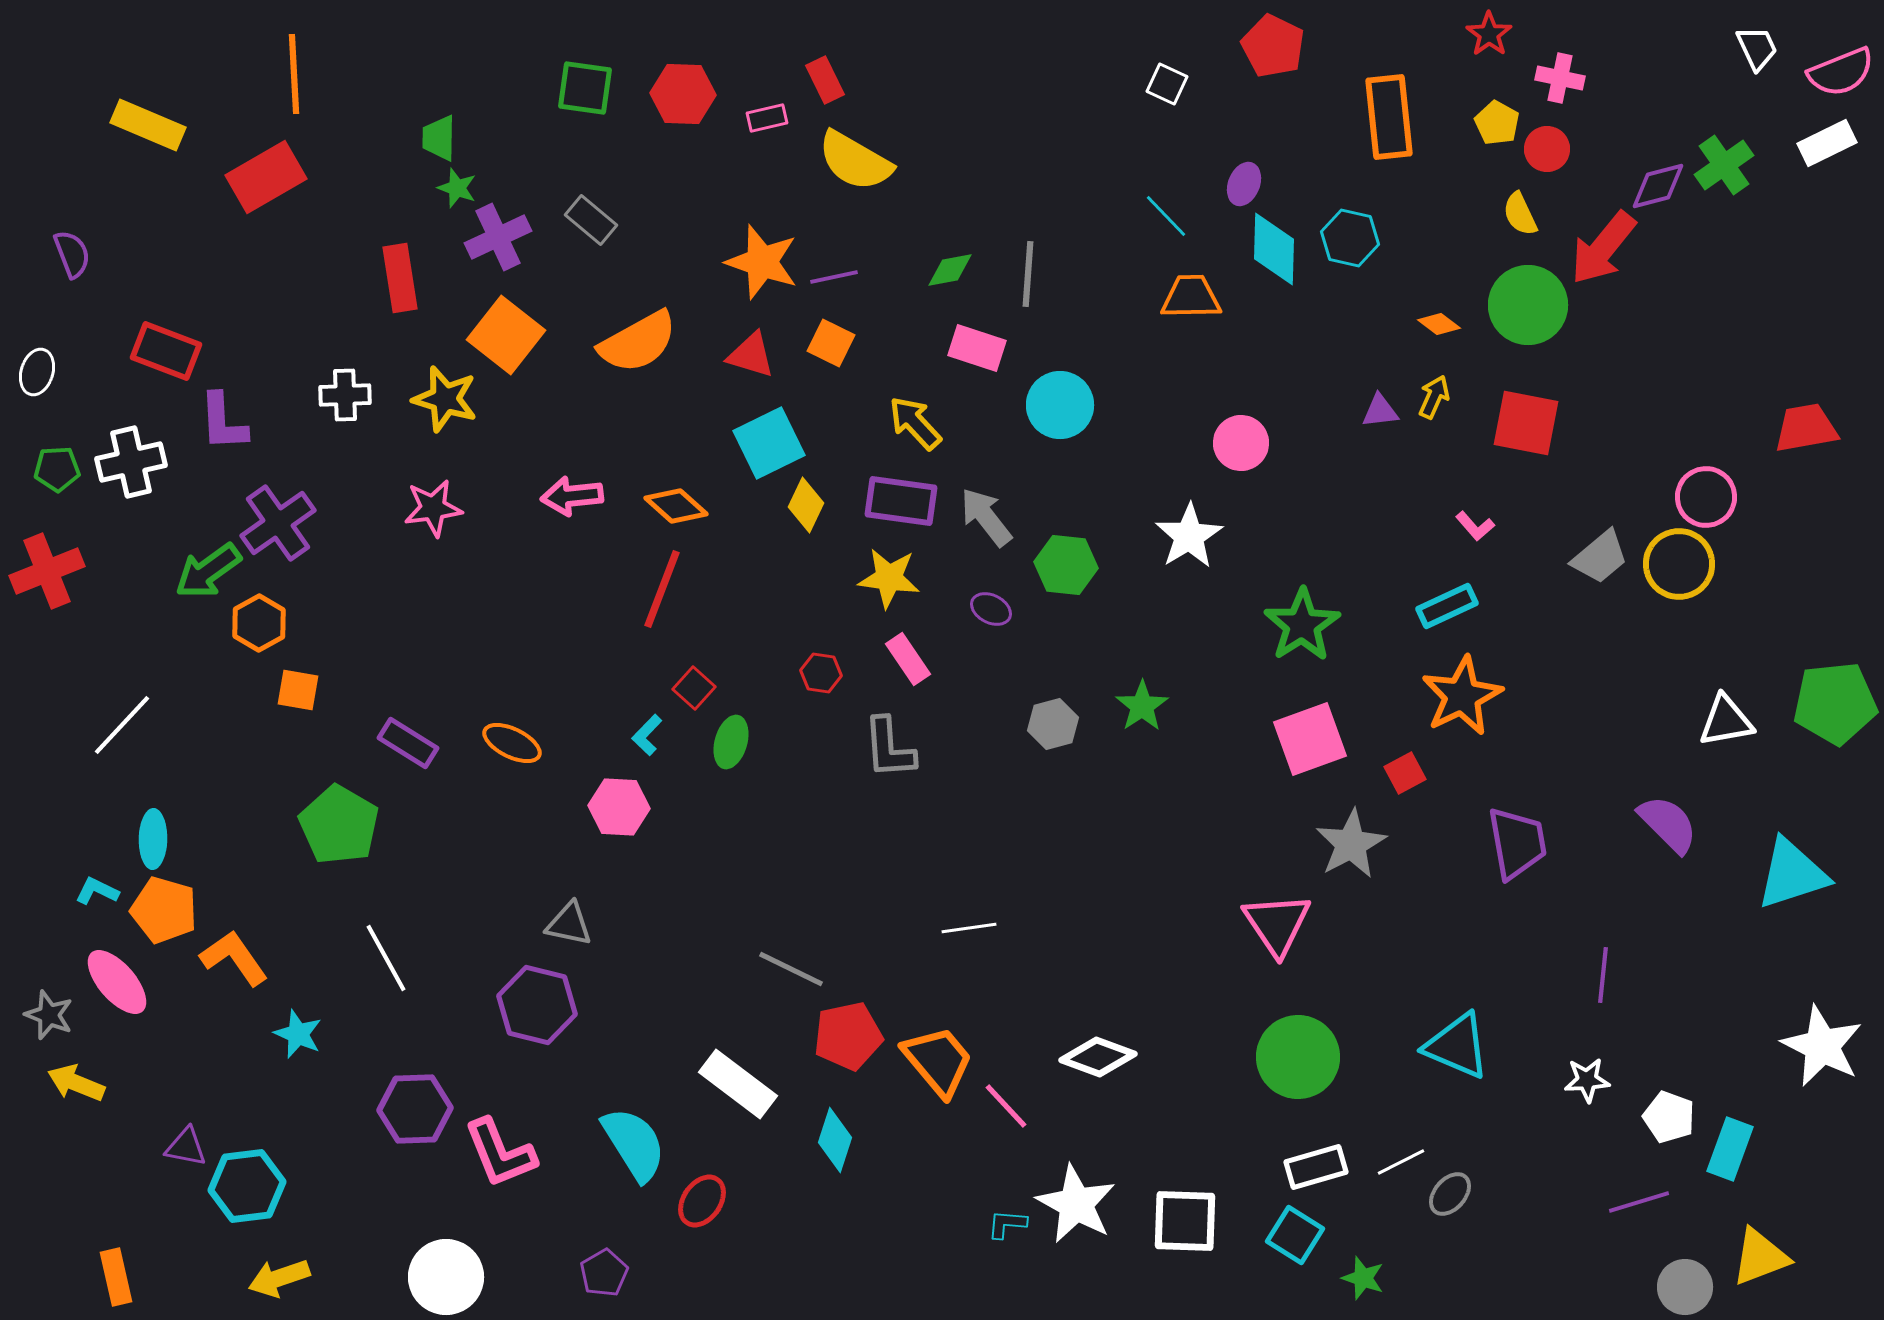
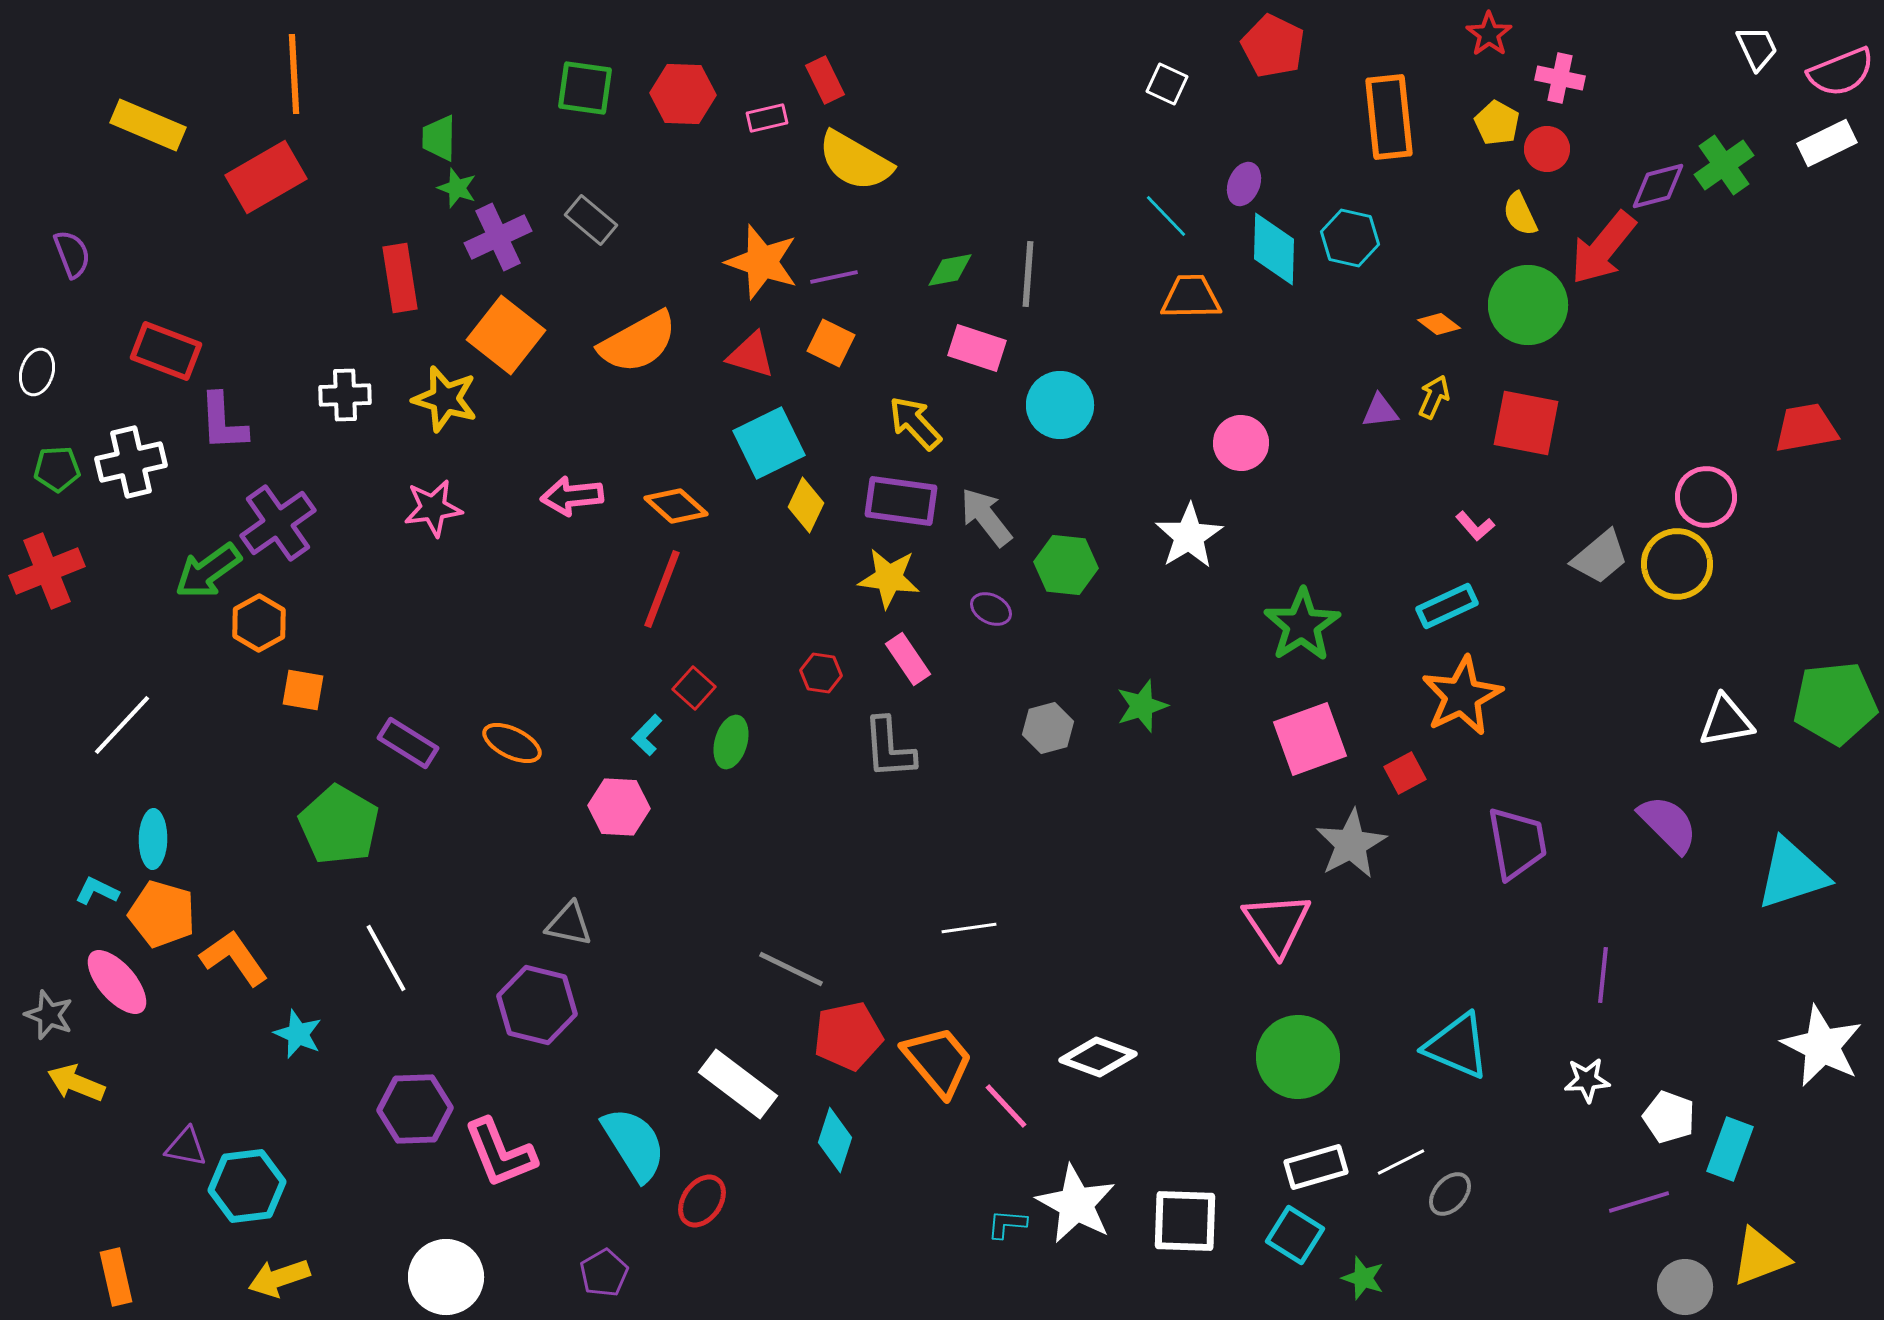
yellow circle at (1679, 564): moved 2 px left
orange square at (298, 690): moved 5 px right
green star at (1142, 706): rotated 16 degrees clockwise
gray hexagon at (1053, 724): moved 5 px left, 4 px down
orange pentagon at (164, 910): moved 2 px left, 4 px down
